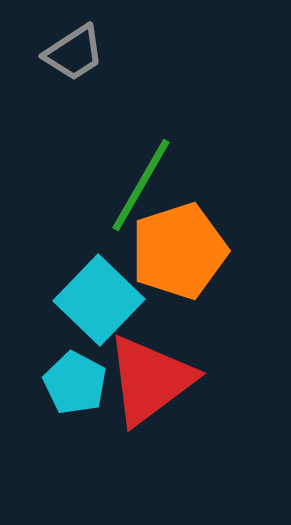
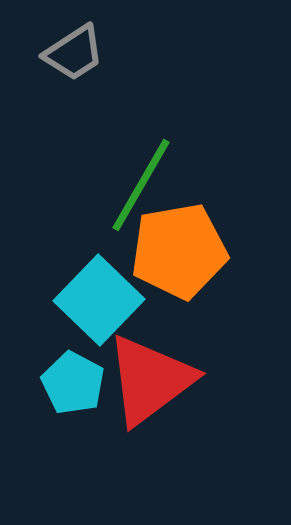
orange pentagon: rotated 8 degrees clockwise
cyan pentagon: moved 2 px left
